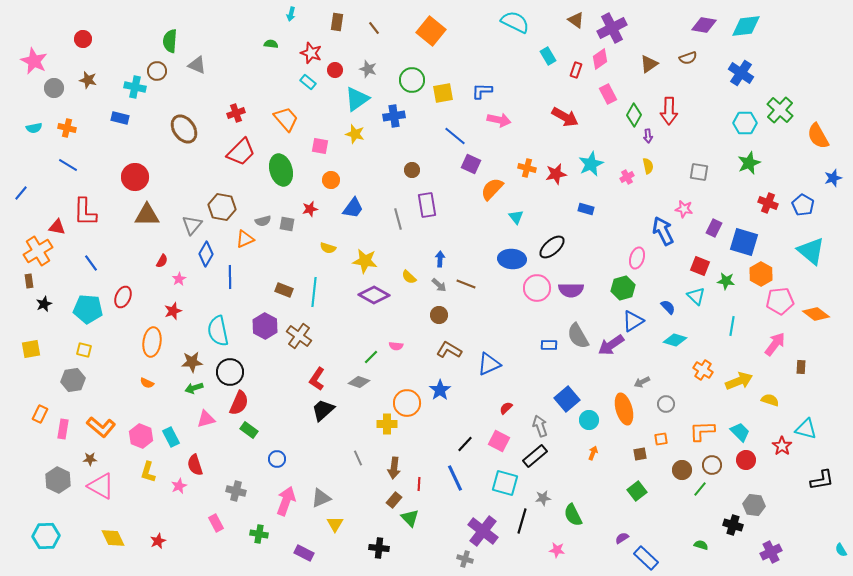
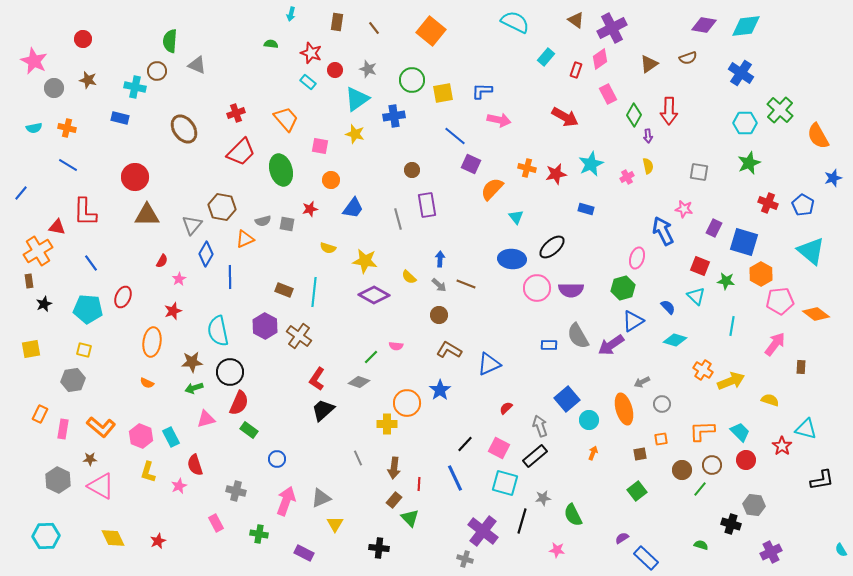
cyan rectangle at (548, 56): moved 2 px left, 1 px down; rotated 72 degrees clockwise
yellow arrow at (739, 381): moved 8 px left
gray circle at (666, 404): moved 4 px left
pink square at (499, 441): moved 7 px down
black cross at (733, 525): moved 2 px left, 1 px up
